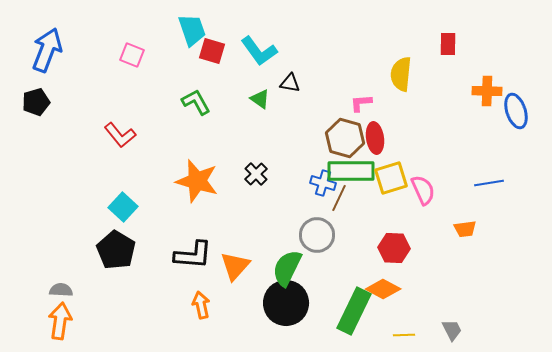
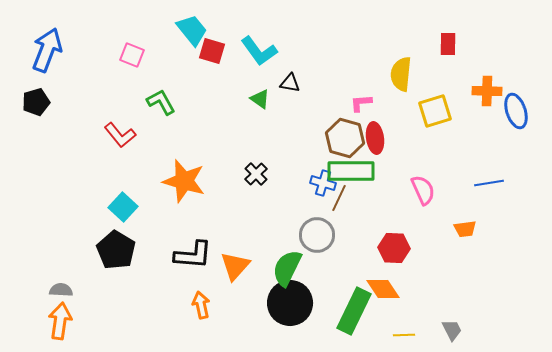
cyan trapezoid at (192, 30): rotated 20 degrees counterclockwise
green L-shape at (196, 102): moved 35 px left
yellow square at (391, 178): moved 44 px right, 67 px up
orange star at (197, 181): moved 13 px left
orange diamond at (383, 289): rotated 28 degrees clockwise
black circle at (286, 303): moved 4 px right
